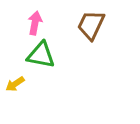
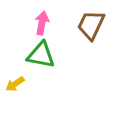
pink arrow: moved 7 px right
